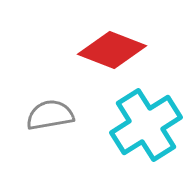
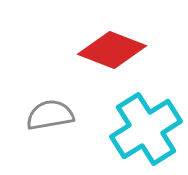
cyan cross: moved 4 px down
